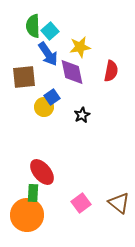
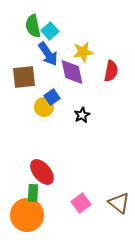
green semicircle: rotated 10 degrees counterclockwise
yellow star: moved 3 px right, 5 px down
